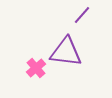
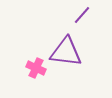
pink cross: rotated 24 degrees counterclockwise
